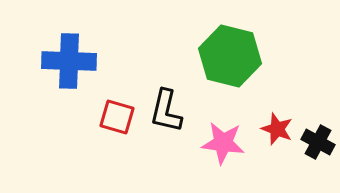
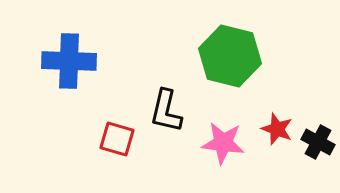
red square: moved 22 px down
